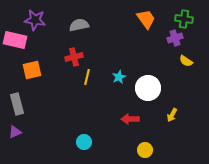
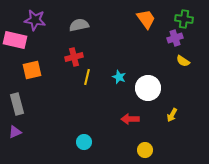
yellow semicircle: moved 3 px left
cyan star: rotated 24 degrees counterclockwise
